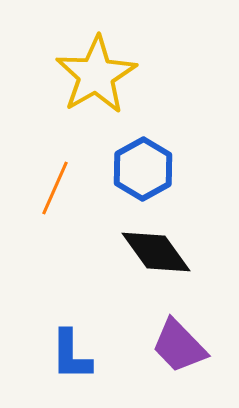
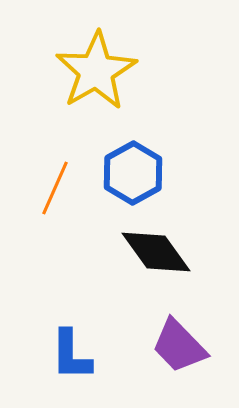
yellow star: moved 4 px up
blue hexagon: moved 10 px left, 4 px down
